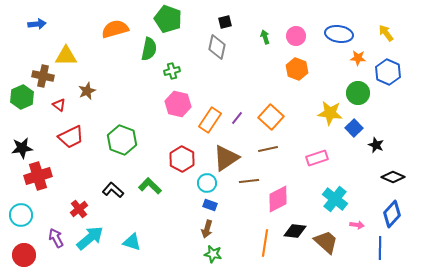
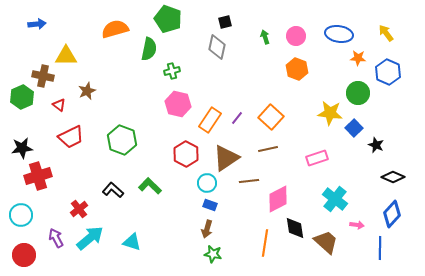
red hexagon at (182, 159): moved 4 px right, 5 px up
black diamond at (295, 231): moved 3 px up; rotated 75 degrees clockwise
